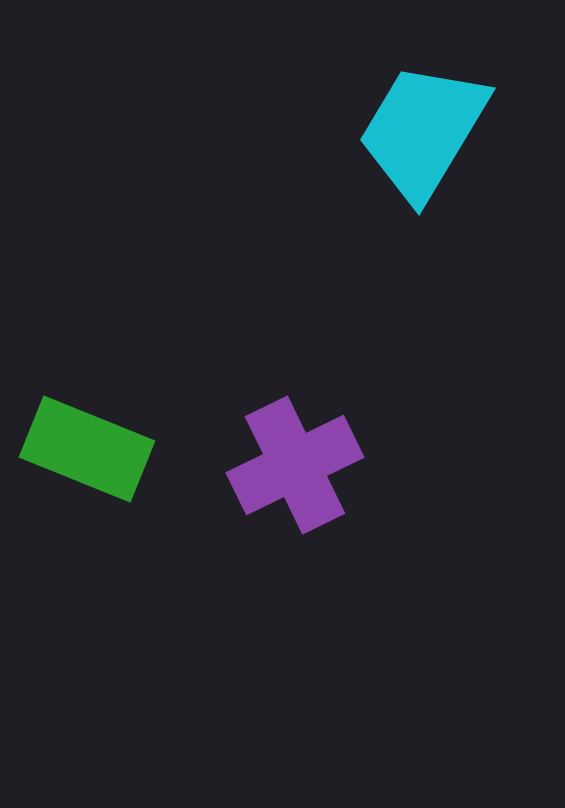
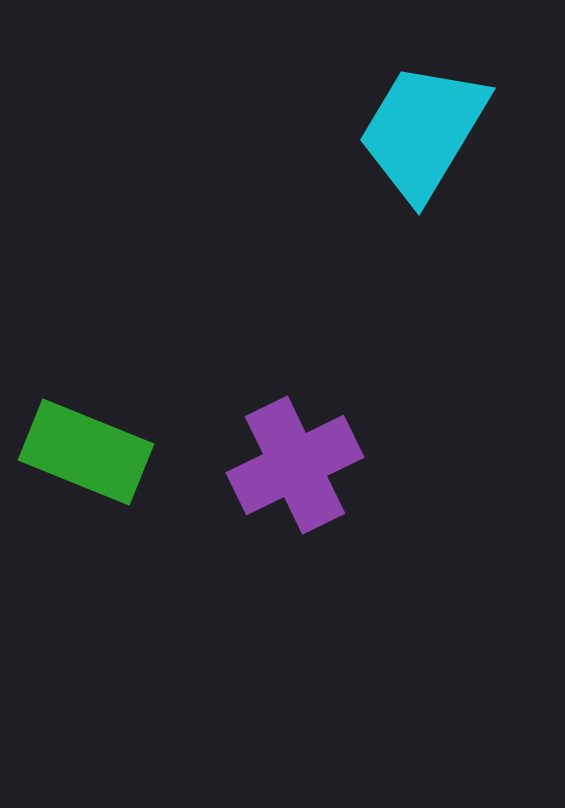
green rectangle: moved 1 px left, 3 px down
